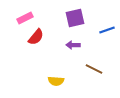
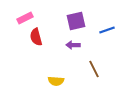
purple square: moved 1 px right, 3 px down
red semicircle: rotated 126 degrees clockwise
brown line: rotated 36 degrees clockwise
